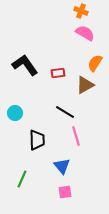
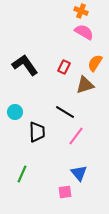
pink semicircle: moved 1 px left, 1 px up
red rectangle: moved 6 px right, 6 px up; rotated 56 degrees counterclockwise
brown triangle: rotated 12 degrees clockwise
cyan circle: moved 1 px up
pink line: rotated 54 degrees clockwise
black trapezoid: moved 8 px up
blue triangle: moved 17 px right, 7 px down
green line: moved 5 px up
